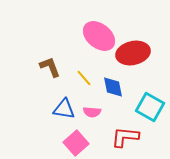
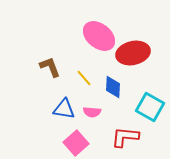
blue diamond: rotated 15 degrees clockwise
